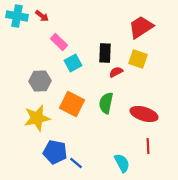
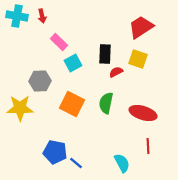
red arrow: rotated 40 degrees clockwise
black rectangle: moved 1 px down
red ellipse: moved 1 px left, 1 px up
yellow star: moved 17 px left, 10 px up; rotated 12 degrees clockwise
